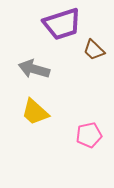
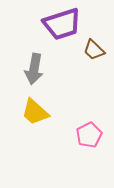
gray arrow: rotated 96 degrees counterclockwise
pink pentagon: rotated 15 degrees counterclockwise
